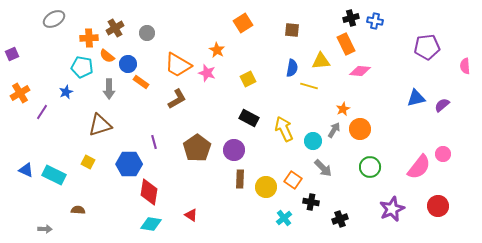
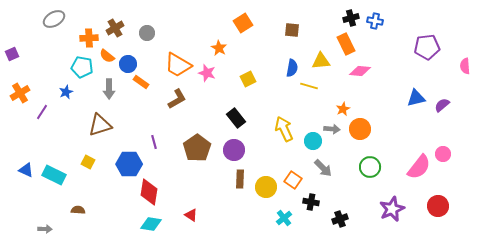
orange star at (217, 50): moved 2 px right, 2 px up
black rectangle at (249, 118): moved 13 px left; rotated 24 degrees clockwise
gray arrow at (334, 130): moved 2 px left, 1 px up; rotated 63 degrees clockwise
